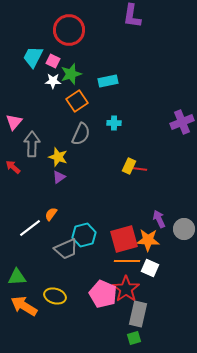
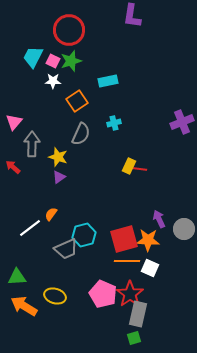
green star: moved 13 px up
cyan cross: rotated 16 degrees counterclockwise
red star: moved 4 px right, 5 px down
